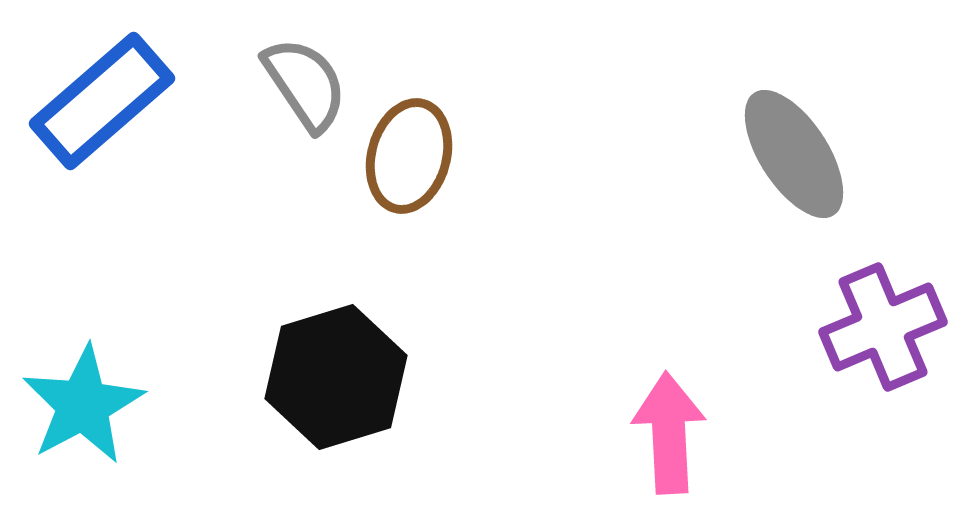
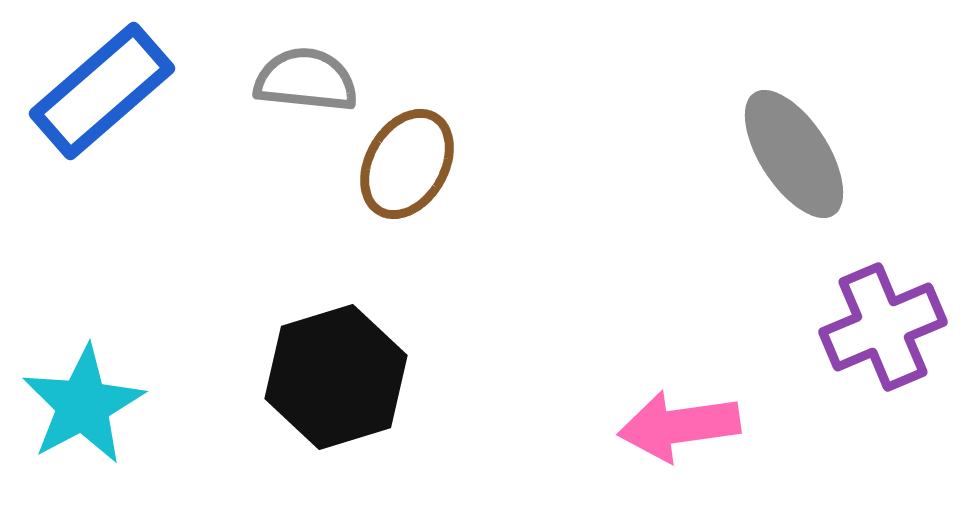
gray semicircle: moved 1 px right, 4 px up; rotated 50 degrees counterclockwise
blue rectangle: moved 10 px up
brown ellipse: moved 2 px left, 8 px down; rotated 15 degrees clockwise
pink arrow: moved 10 px right, 7 px up; rotated 95 degrees counterclockwise
